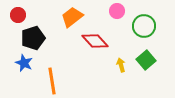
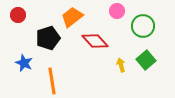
green circle: moved 1 px left
black pentagon: moved 15 px right
